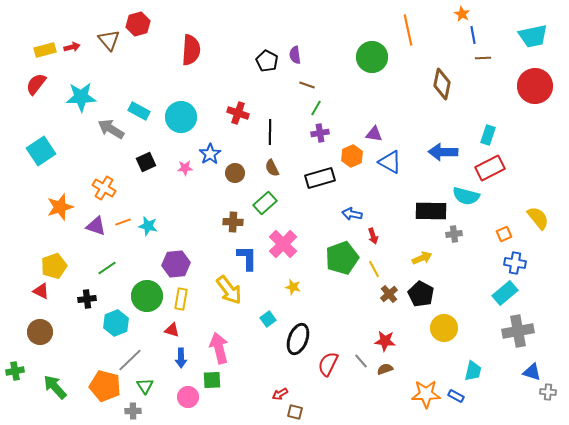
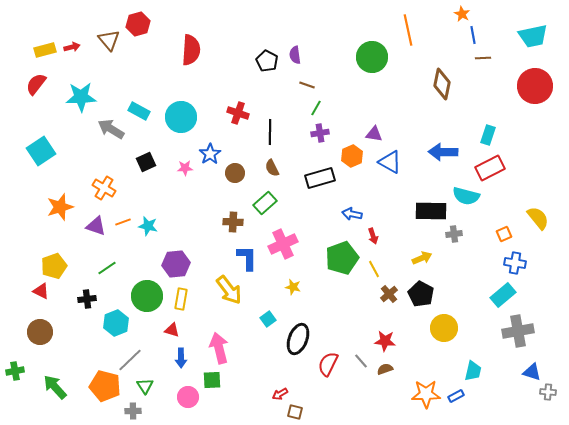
pink cross at (283, 244): rotated 20 degrees clockwise
cyan rectangle at (505, 293): moved 2 px left, 2 px down
blue rectangle at (456, 396): rotated 56 degrees counterclockwise
